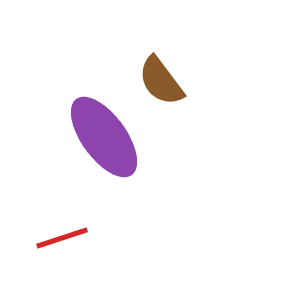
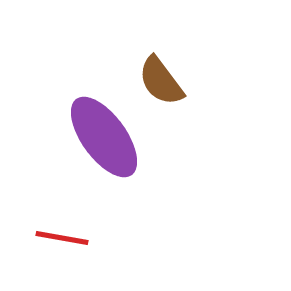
red line: rotated 28 degrees clockwise
